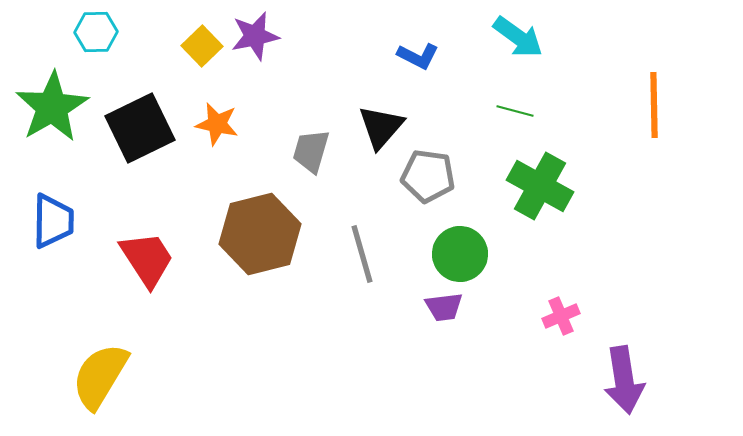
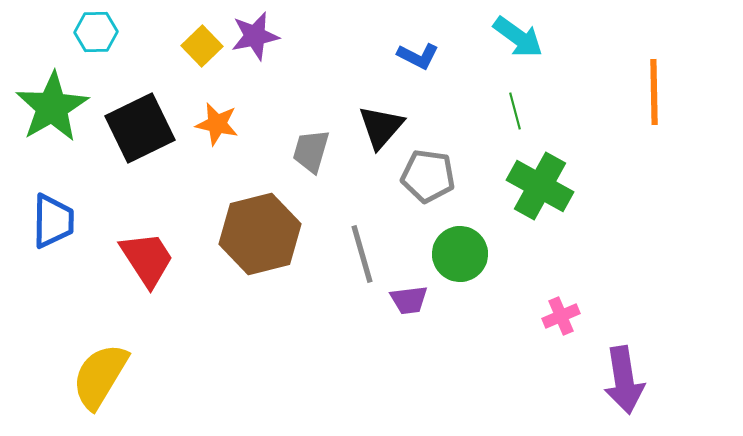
orange line: moved 13 px up
green line: rotated 60 degrees clockwise
purple trapezoid: moved 35 px left, 7 px up
